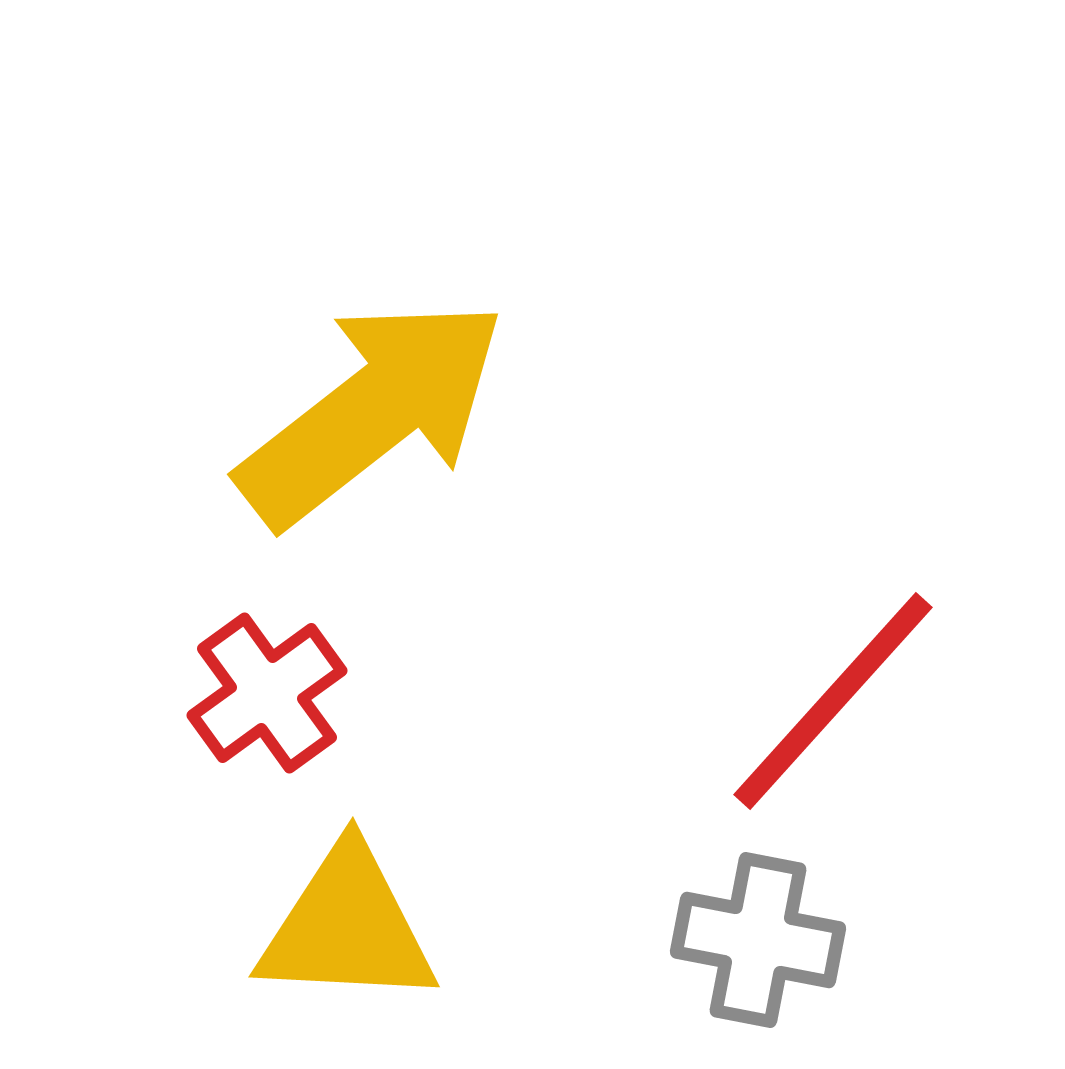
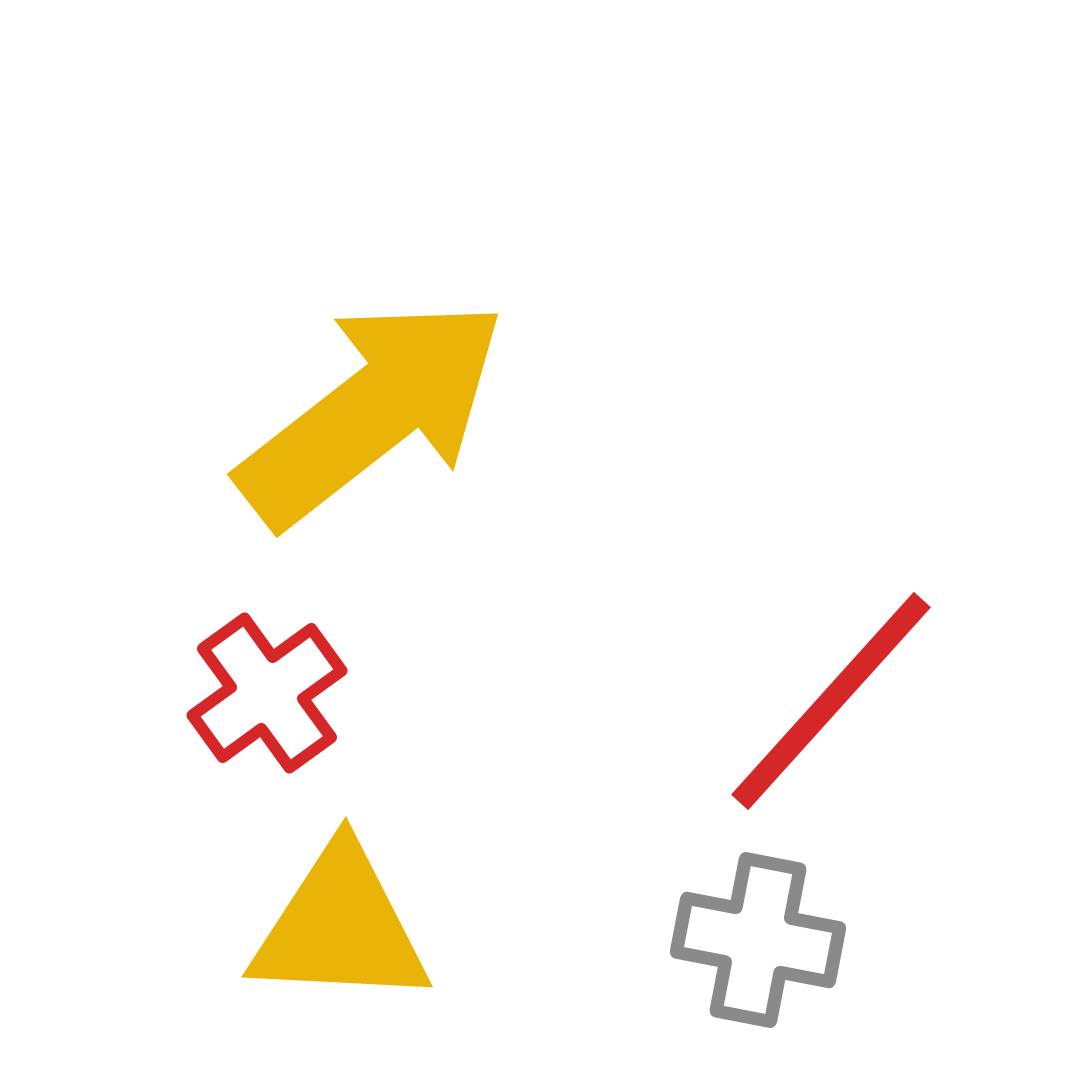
red line: moved 2 px left
yellow triangle: moved 7 px left
